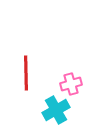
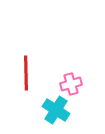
cyan cross: rotated 28 degrees counterclockwise
